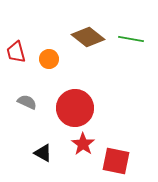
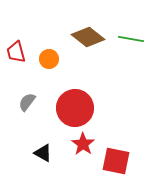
gray semicircle: rotated 78 degrees counterclockwise
